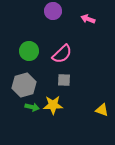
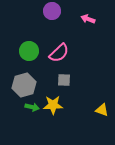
purple circle: moved 1 px left
pink semicircle: moved 3 px left, 1 px up
